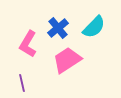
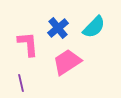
pink L-shape: rotated 144 degrees clockwise
pink trapezoid: moved 2 px down
purple line: moved 1 px left
